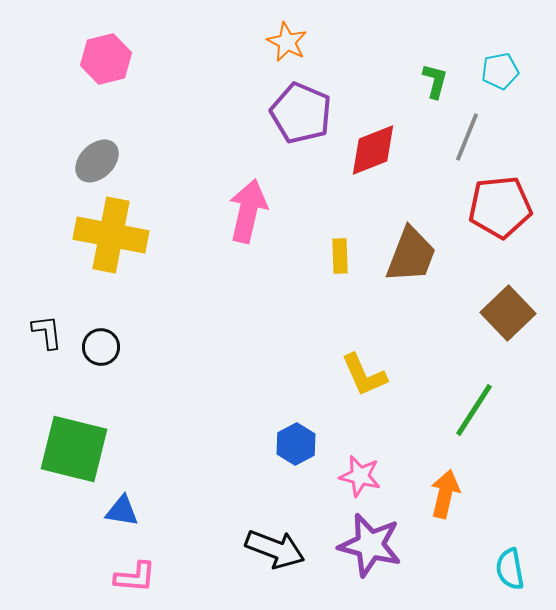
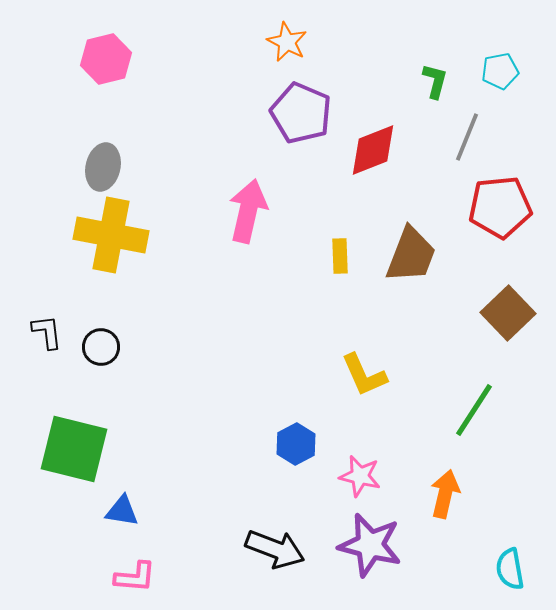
gray ellipse: moved 6 px right, 6 px down; rotated 33 degrees counterclockwise
